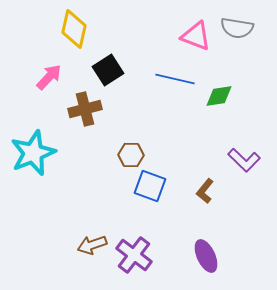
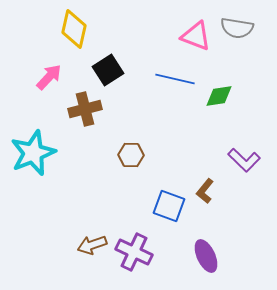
blue square: moved 19 px right, 20 px down
purple cross: moved 3 px up; rotated 12 degrees counterclockwise
